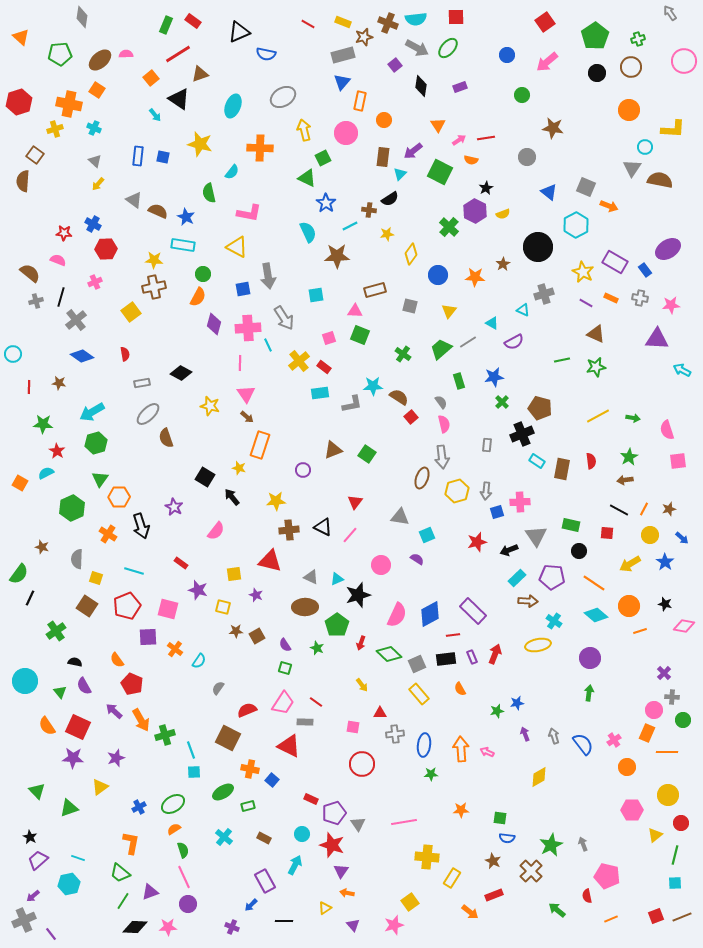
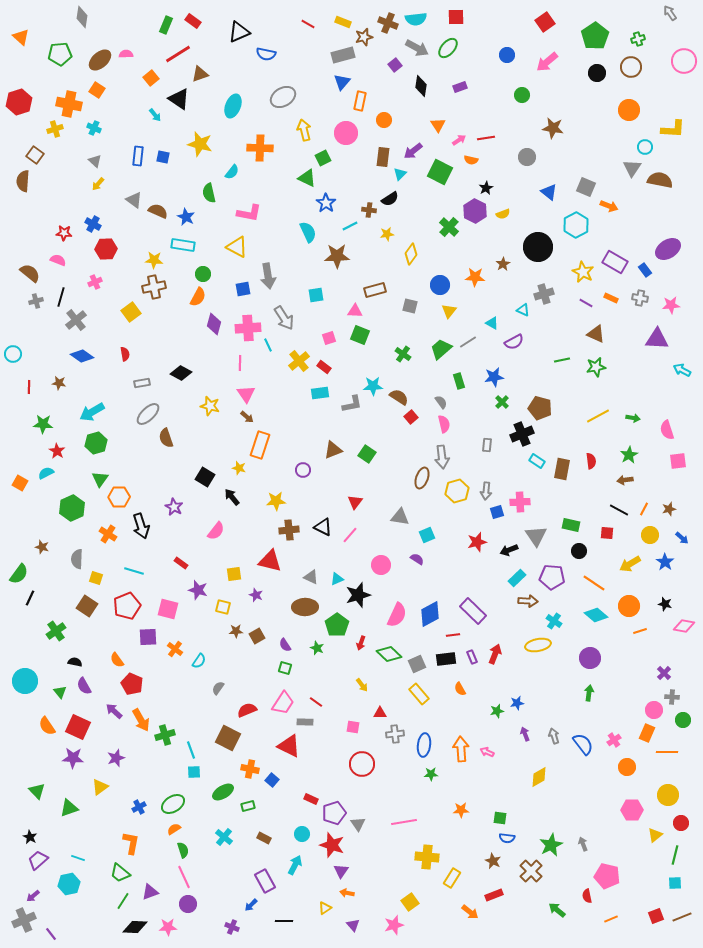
blue circle at (438, 275): moved 2 px right, 10 px down
green star at (629, 457): moved 2 px up
